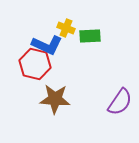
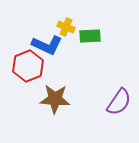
yellow cross: moved 1 px up
red hexagon: moved 7 px left, 2 px down; rotated 24 degrees clockwise
purple semicircle: moved 1 px left
